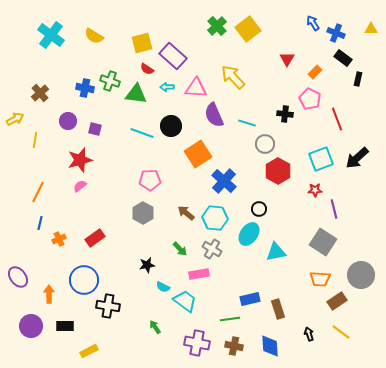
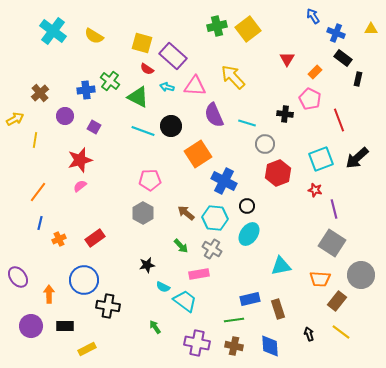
blue arrow at (313, 23): moved 7 px up
green cross at (217, 26): rotated 30 degrees clockwise
cyan cross at (51, 35): moved 2 px right, 4 px up
yellow square at (142, 43): rotated 30 degrees clockwise
green cross at (110, 81): rotated 18 degrees clockwise
cyan arrow at (167, 87): rotated 16 degrees clockwise
blue cross at (85, 88): moved 1 px right, 2 px down; rotated 18 degrees counterclockwise
pink triangle at (196, 88): moved 1 px left, 2 px up
green triangle at (136, 94): moved 2 px right, 3 px down; rotated 20 degrees clockwise
red line at (337, 119): moved 2 px right, 1 px down
purple circle at (68, 121): moved 3 px left, 5 px up
purple square at (95, 129): moved 1 px left, 2 px up; rotated 16 degrees clockwise
cyan line at (142, 133): moved 1 px right, 2 px up
red hexagon at (278, 171): moved 2 px down; rotated 10 degrees clockwise
blue cross at (224, 181): rotated 15 degrees counterclockwise
red star at (315, 190): rotated 16 degrees clockwise
orange line at (38, 192): rotated 10 degrees clockwise
black circle at (259, 209): moved 12 px left, 3 px up
gray square at (323, 242): moved 9 px right, 1 px down
green arrow at (180, 249): moved 1 px right, 3 px up
cyan triangle at (276, 252): moved 5 px right, 14 px down
brown rectangle at (337, 301): rotated 18 degrees counterclockwise
green line at (230, 319): moved 4 px right, 1 px down
yellow rectangle at (89, 351): moved 2 px left, 2 px up
